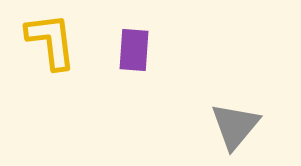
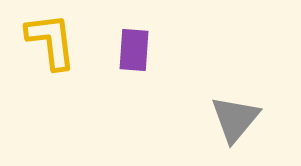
gray triangle: moved 7 px up
